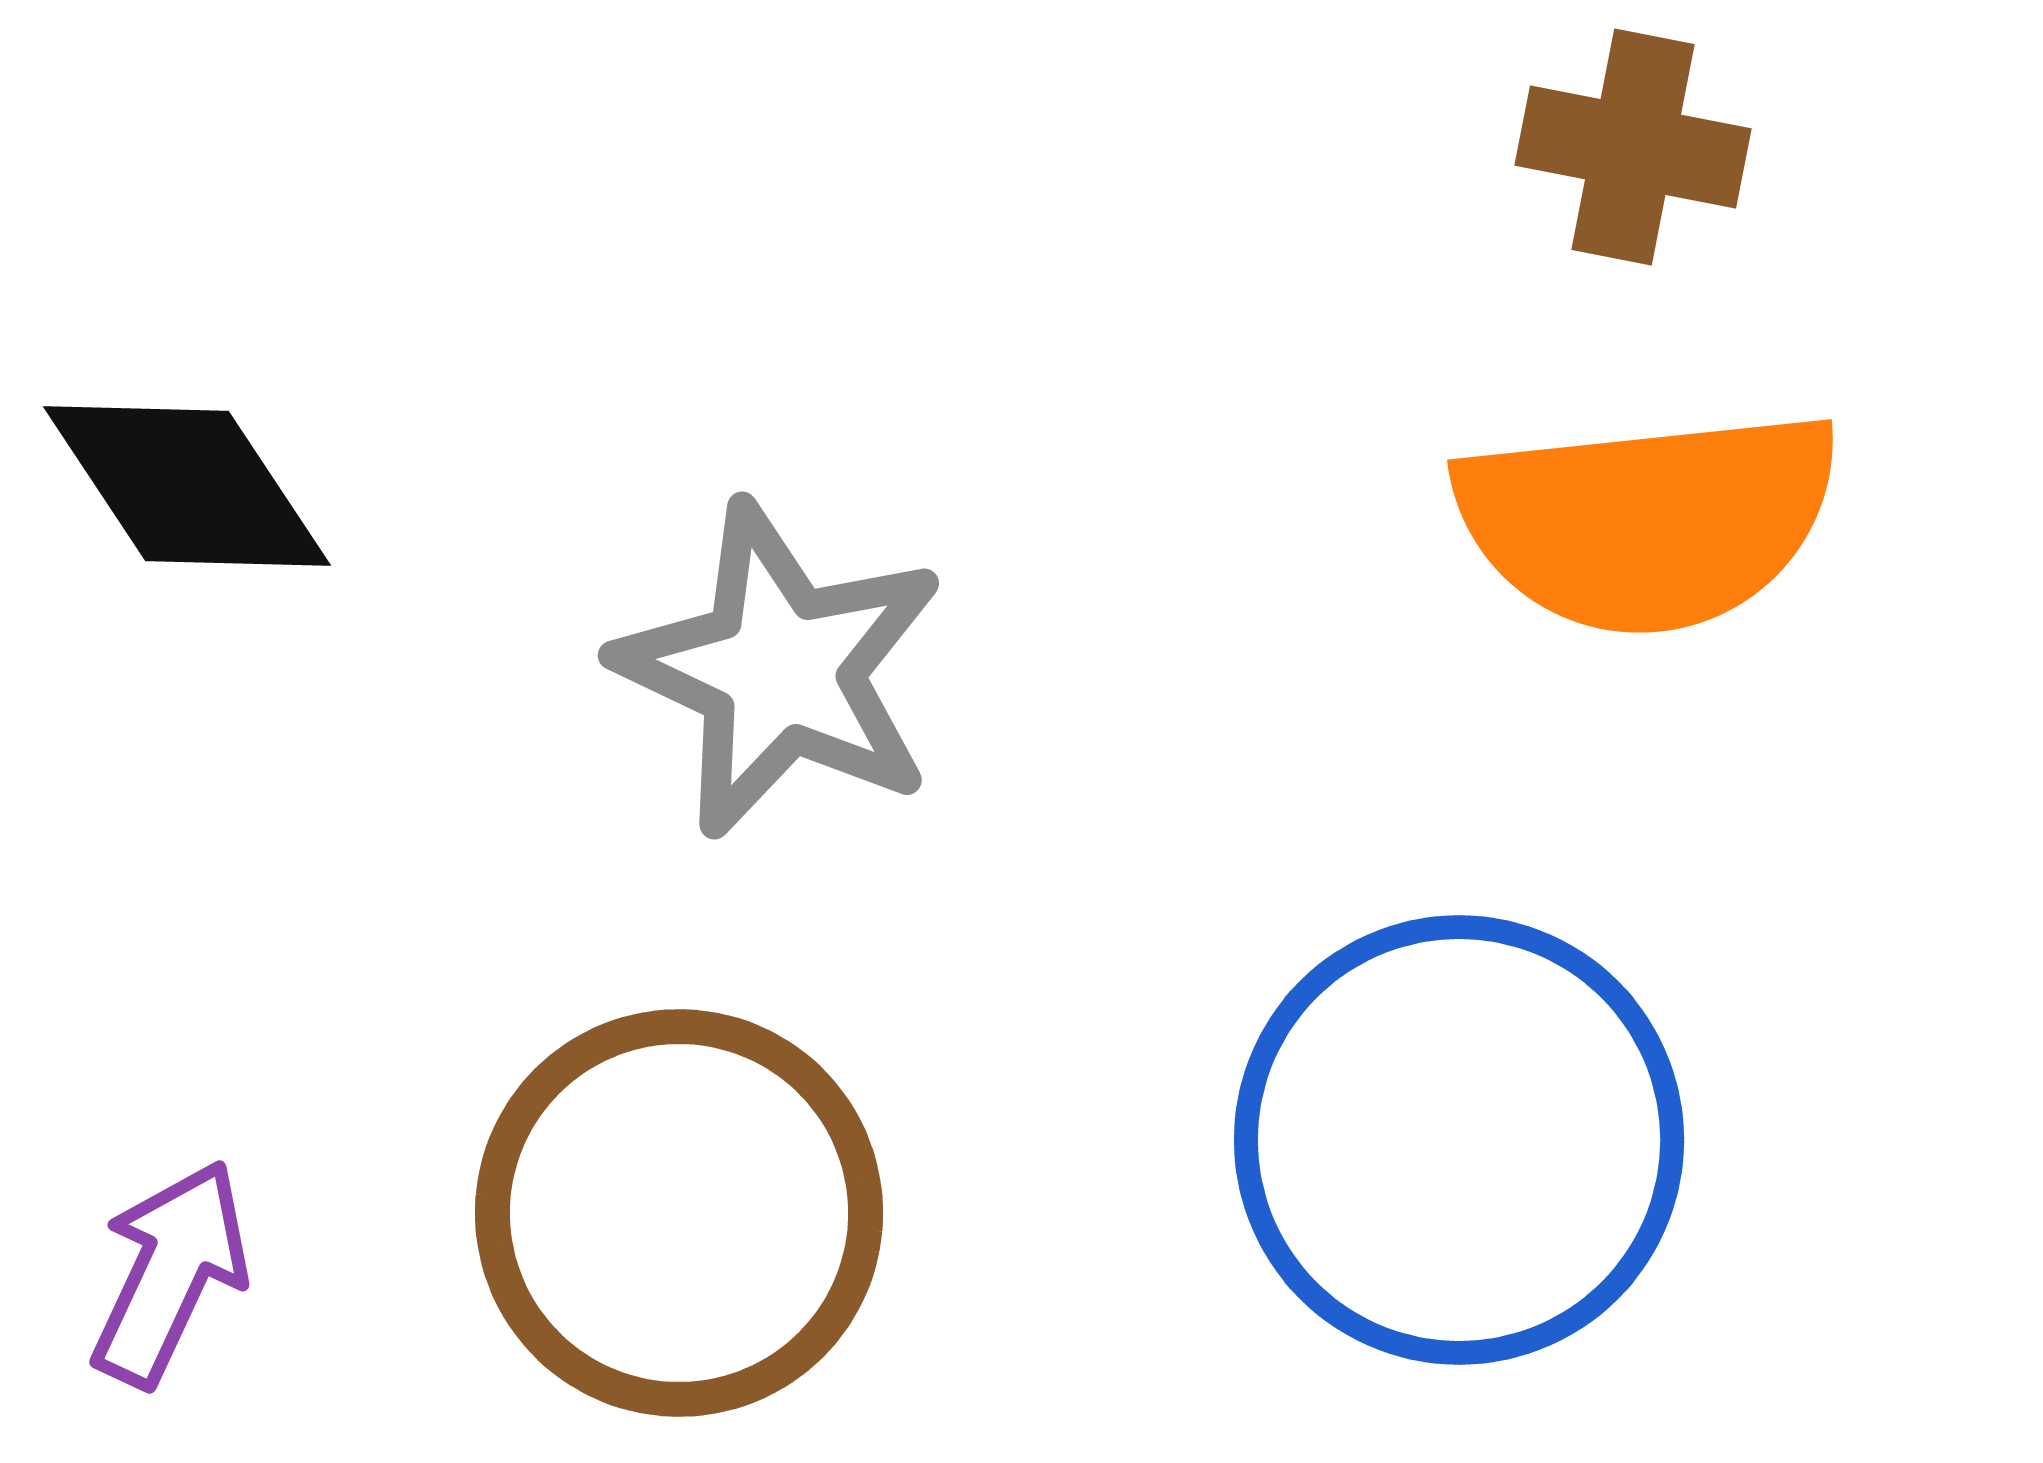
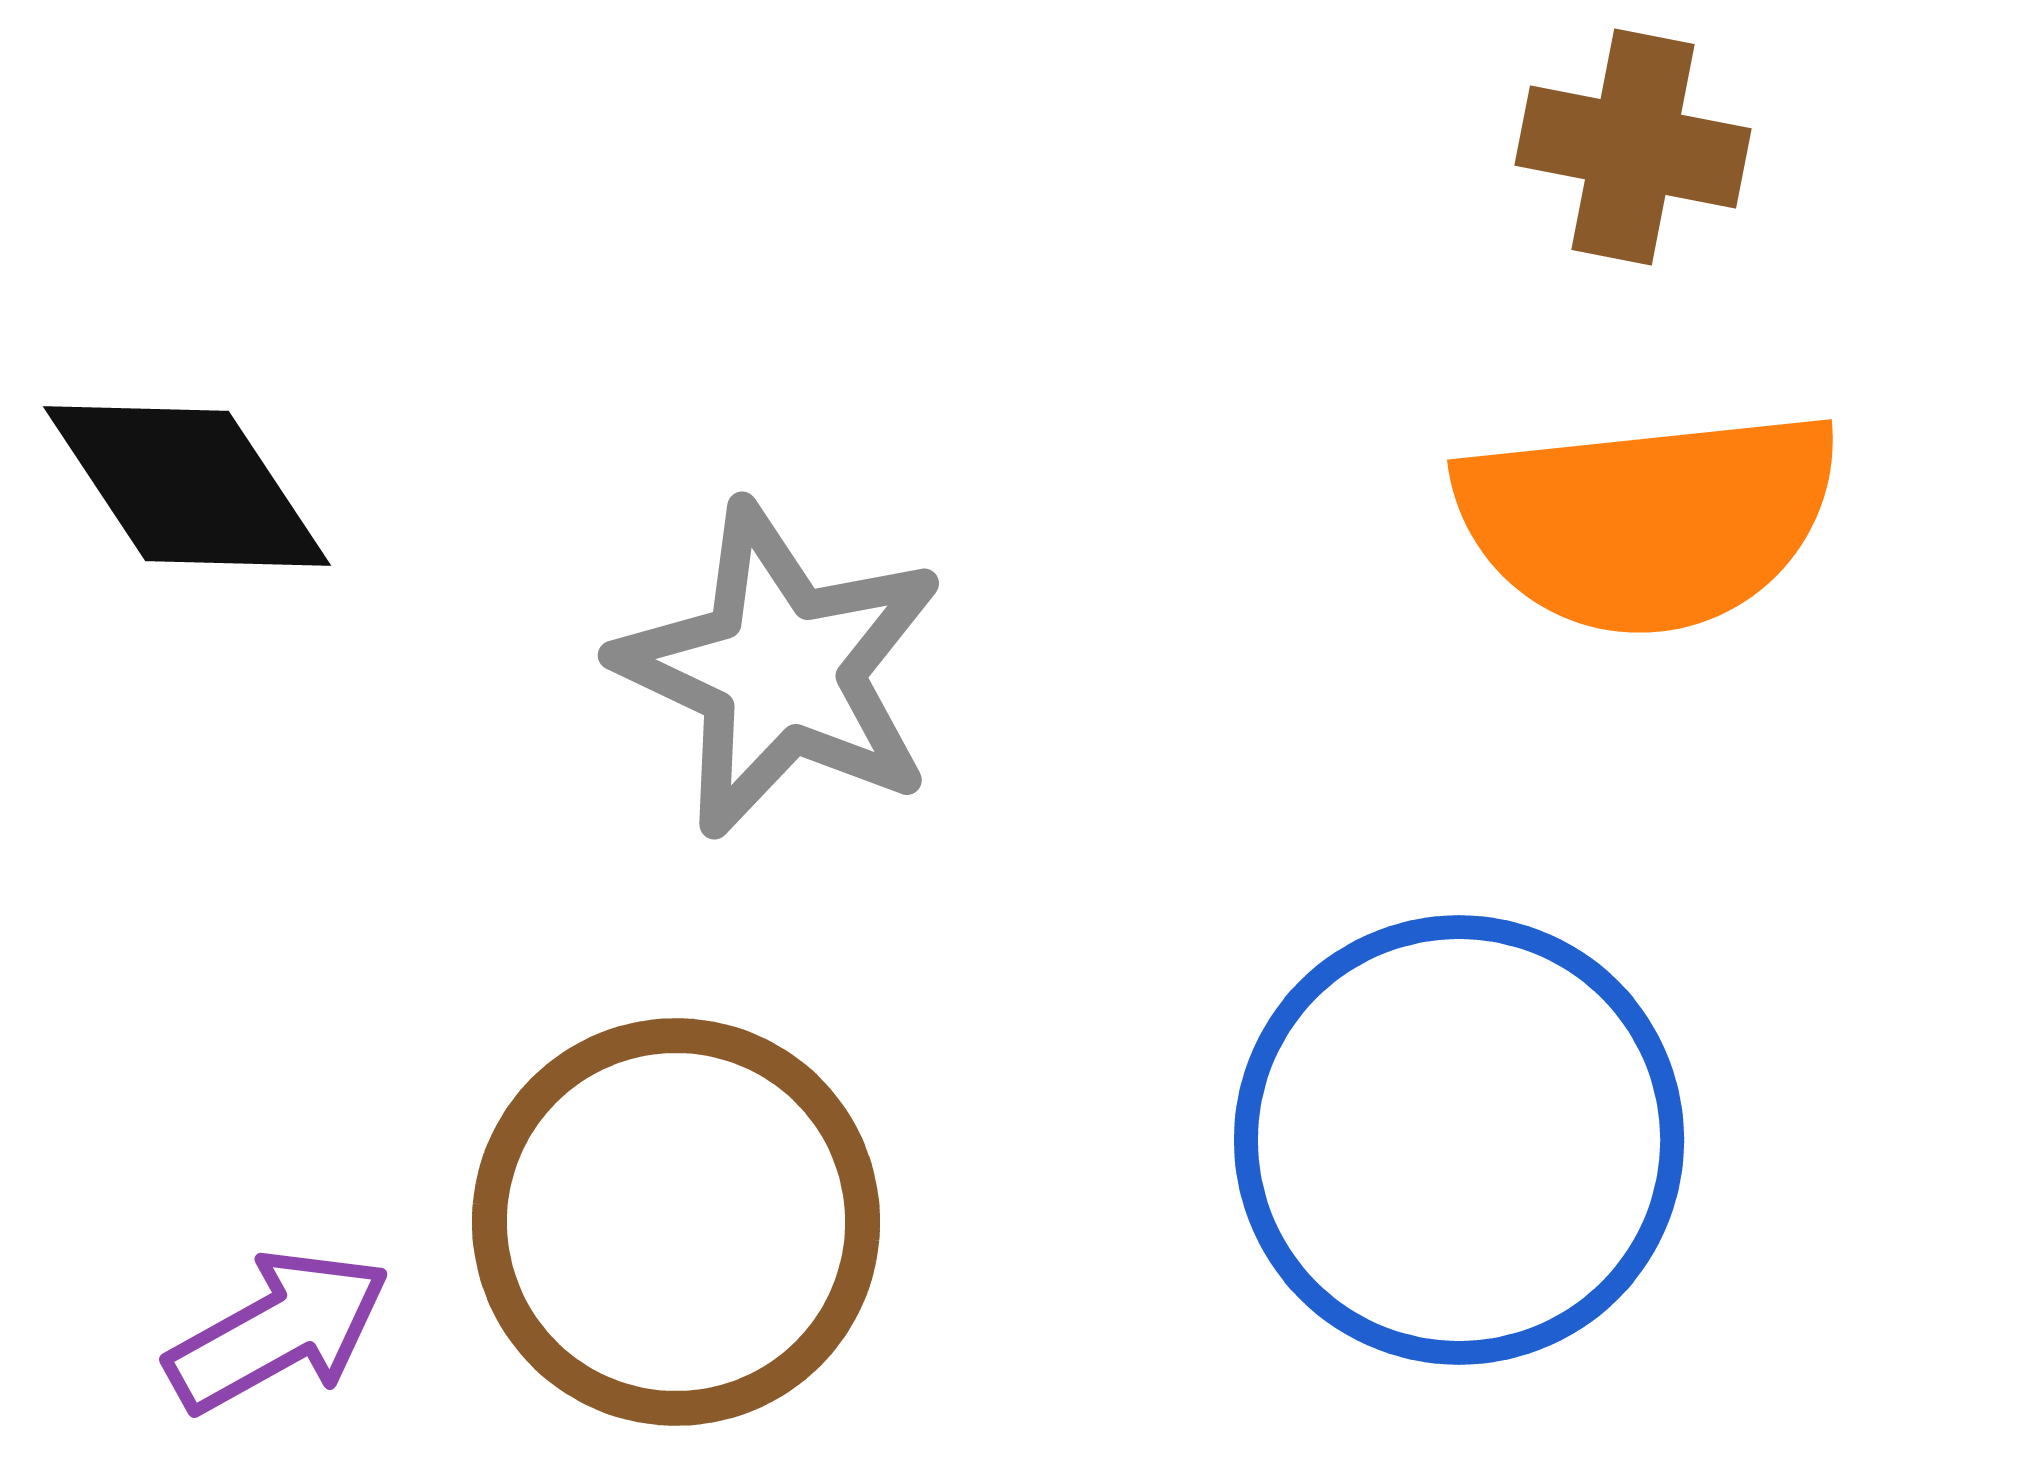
brown circle: moved 3 px left, 9 px down
purple arrow: moved 108 px right, 58 px down; rotated 36 degrees clockwise
